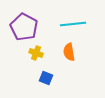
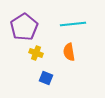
purple pentagon: rotated 12 degrees clockwise
